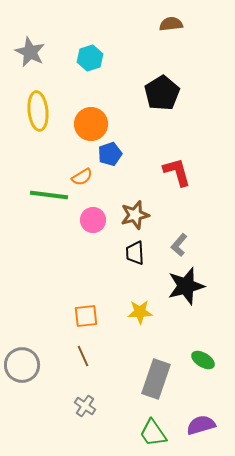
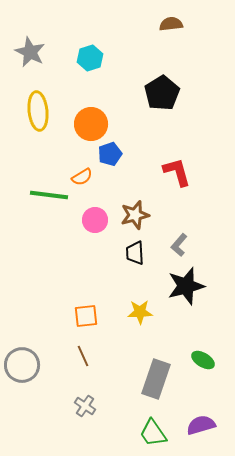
pink circle: moved 2 px right
